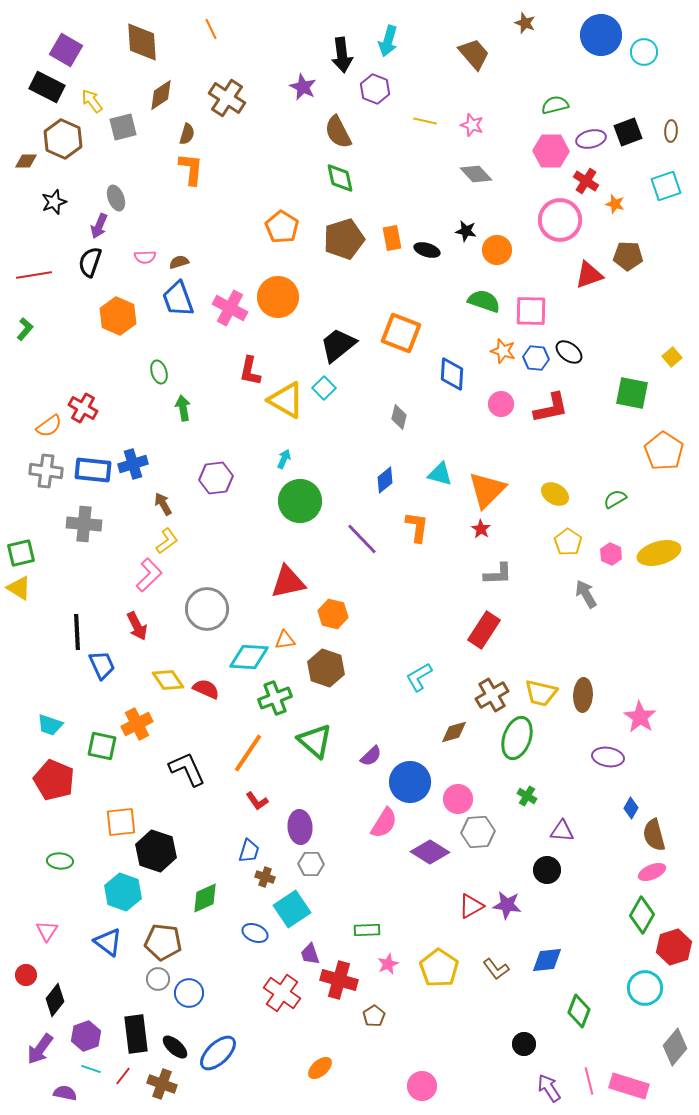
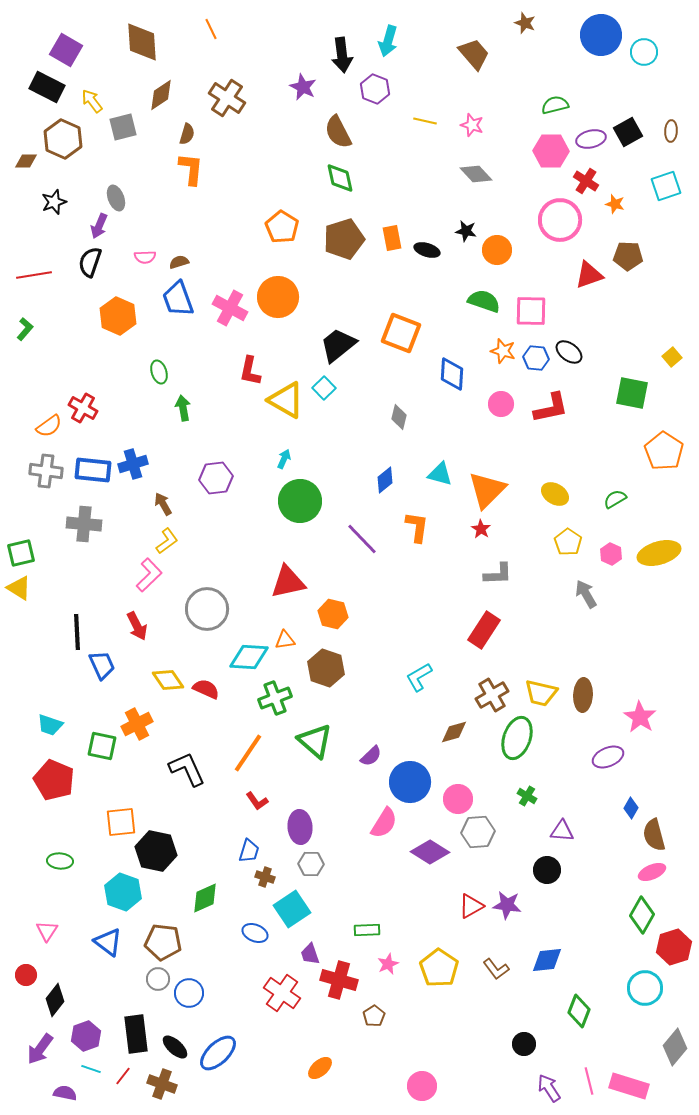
black square at (628, 132): rotated 8 degrees counterclockwise
purple ellipse at (608, 757): rotated 32 degrees counterclockwise
black hexagon at (156, 851): rotated 6 degrees counterclockwise
